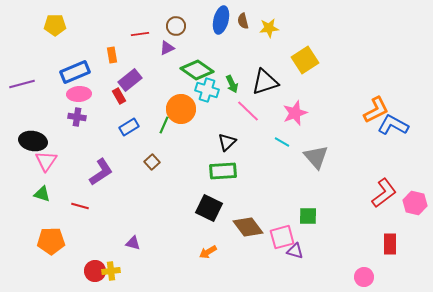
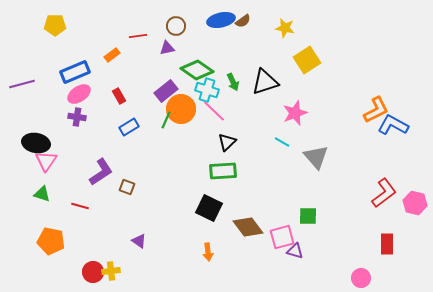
blue ellipse at (221, 20): rotated 64 degrees clockwise
brown semicircle at (243, 21): rotated 112 degrees counterclockwise
yellow star at (269, 28): moved 16 px right; rotated 18 degrees clockwise
red line at (140, 34): moved 2 px left, 2 px down
purple triangle at (167, 48): rotated 14 degrees clockwise
orange rectangle at (112, 55): rotated 63 degrees clockwise
yellow square at (305, 60): moved 2 px right
purple rectangle at (130, 80): moved 36 px right, 11 px down
green arrow at (232, 84): moved 1 px right, 2 px up
pink ellipse at (79, 94): rotated 30 degrees counterclockwise
pink line at (248, 111): moved 34 px left
green line at (164, 125): moved 2 px right, 5 px up
black ellipse at (33, 141): moved 3 px right, 2 px down
brown square at (152, 162): moved 25 px left, 25 px down; rotated 28 degrees counterclockwise
orange pentagon at (51, 241): rotated 12 degrees clockwise
purple triangle at (133, 243): moved 6 px right, 2 px up; rotated 21 degrees clockwise
red rectangle at (390, 244): moved 3 px left
orange arrow at (208, 252): rotated 66 degrees counterclockwise
red circle at (95, 271): moved 2 px left, 1 px down
pink circle at (364, 277): moved 3 px left, 1 px down
